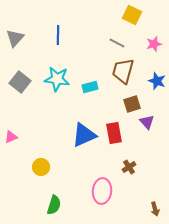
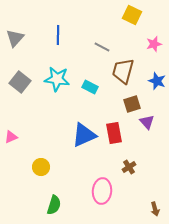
gray line: moved 15 px left, 4 px down
cyan rectangle: rotated 42 degrees clockwise
